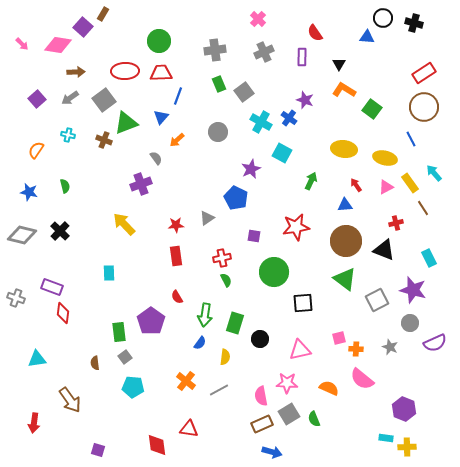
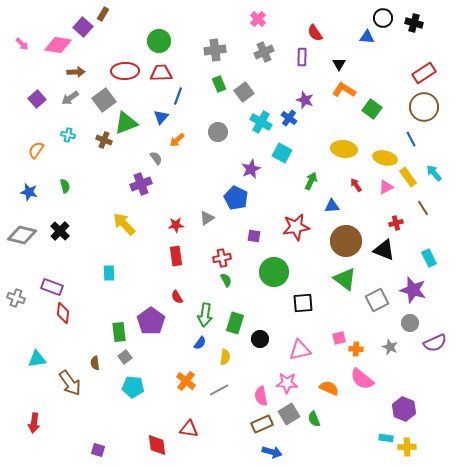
yellow rectangle at (410, 183): moved 2 px left, 6 px up
blue triangle at (345, 205): moved 13 px left, 1 px down
brown arrow at (70, 400): moved 17 px up
